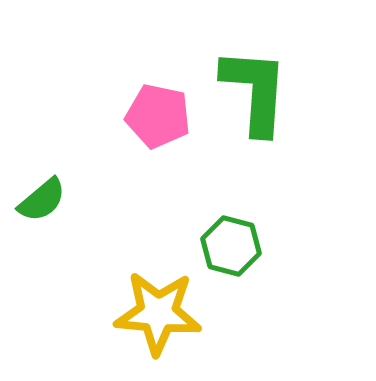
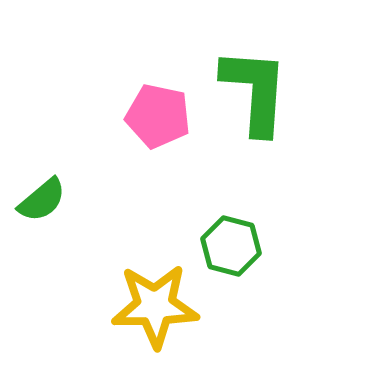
yellow star: moved 3 px left, 7 px up; rotated 6 degrees counterclockwise
